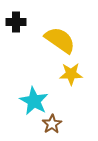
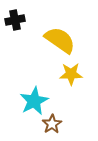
black cross: moved 1 px left, 2 px up; rotated 12 degrees counterclockwise
cyan star: rotated 16 degrees clockwise
